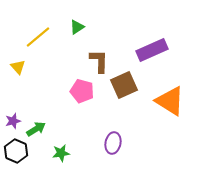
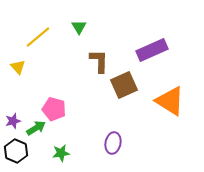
green triangle: moved 2 px right; rotated 28 degrees counterclockwise
pink pentagon: moved 28 px left, 18 px down
green arrow: moved 1 px up
